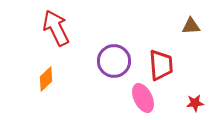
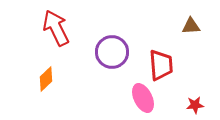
purple circle: moved 2 px left, 9 px up
red star: moved 2 px down
